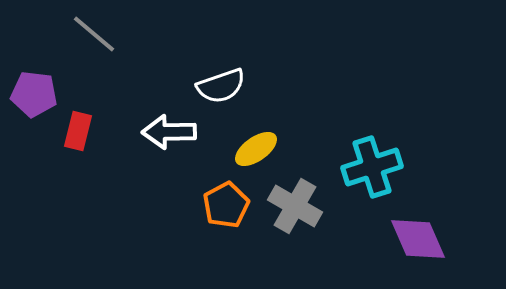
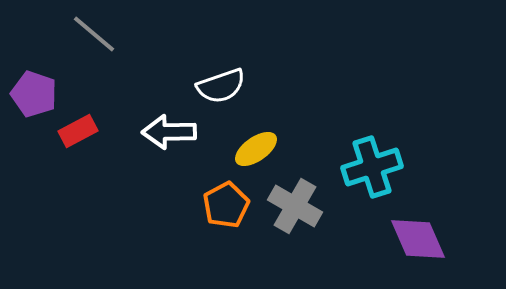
purple pentagon: rotated 12 degrees clockwise
red rectangle: rotated 48 degrees clockwise
